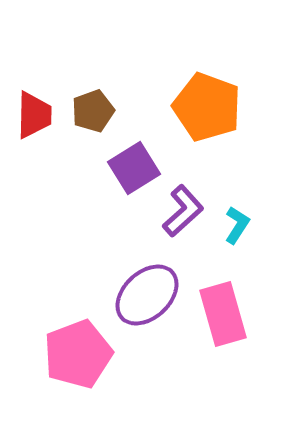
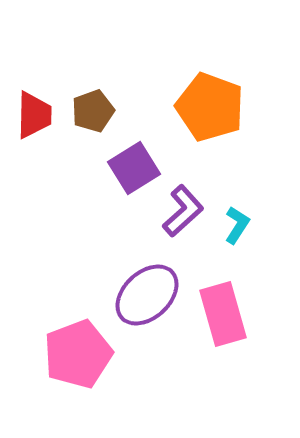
orange pentagon: moved 3 px right
